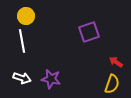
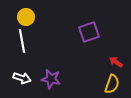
yellow circle: moved 1 px down
